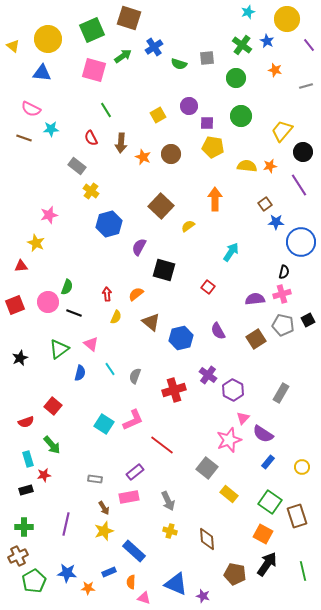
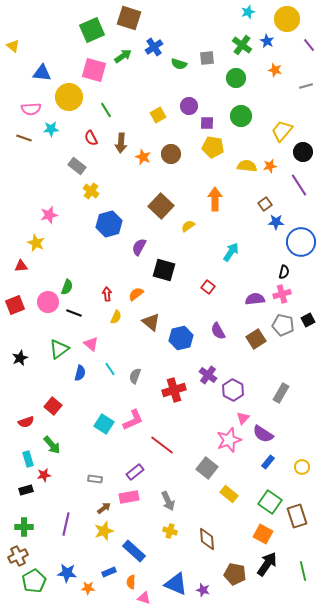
yellow circle at (48, 39): moved 21 px right, 58 px down
pink semicircle at (31, 109): rotated 30 degrees counterclockwise
brown arrow at (104, 508): rotated 96 degrees counterclockwise
purple star at (203, 596): moved 6 px up
